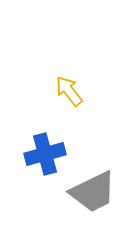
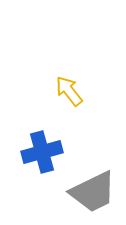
blue cross: moved 3 px left, 2 px up
